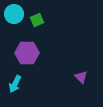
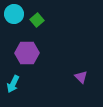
green square: rotated 16 degrees counterclockwise
cyan arrow: moved 2 px left
